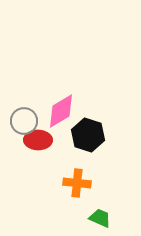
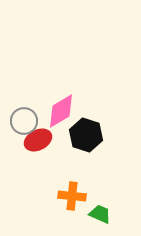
black hexagon: moved 2 px left
red ellipse: rotated 28 degrees counterclockwise
orange cross: moved 5 px left, 13 px down
green trapezoid: moved 4 px up
